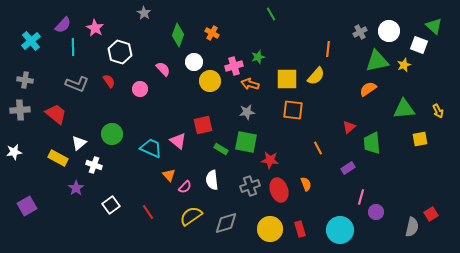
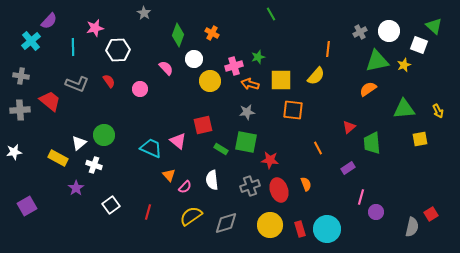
purple semicircle at (63, 25): moved 14 px left, 4 px up
pink star at (95, 28): rotated 30 degrees clockwise
white hexagon at (120, 52): moved 2 px left, 2 px up; rotated 20 degrees counterclockwise
white circle at (194, 62): moved 3 px up
pink semicircle at (163, 69): moved 3 px right, 1 px up
yellow square at (287, 79): moved 6 px left, 1 px down
gray cross at (25, 80): moved 4 px left, 4 px up
red trapezoid at (56, 114): moved 6 px left, 13 px up
green circle at (112, 134): moved 8 px left, 1 px down
red line at (148, 212): rotated 49 degrees clockwise
yellow circle at (270, 229): moved 4 px up
cyan circle at (340, 230): moved 13 px left, 1 px up
